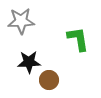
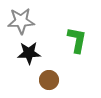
green L-shape: moved 1 px left, 1 px down; rotated 20 degrees clockwise
black star: moved 9 px up
